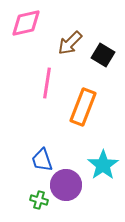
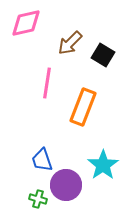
green cross: moved 1 px left, 1 px up
